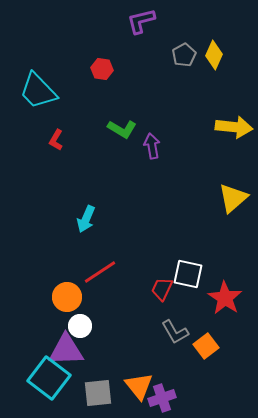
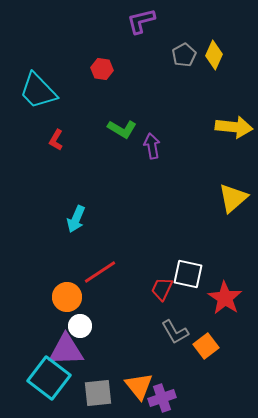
cyan arrow: moved 10 px left
